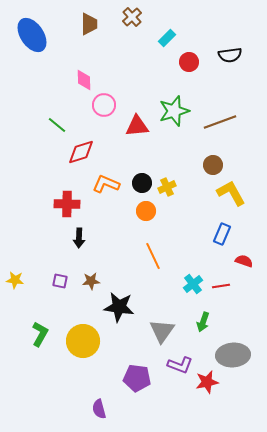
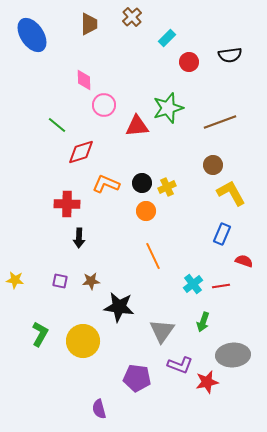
green star: moved 6 px left, 3 px up
